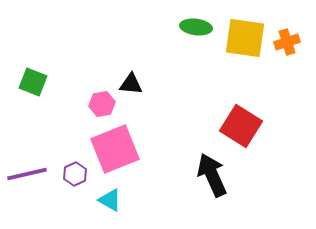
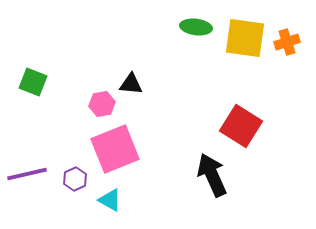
purple hexagon: moved 5 px down
